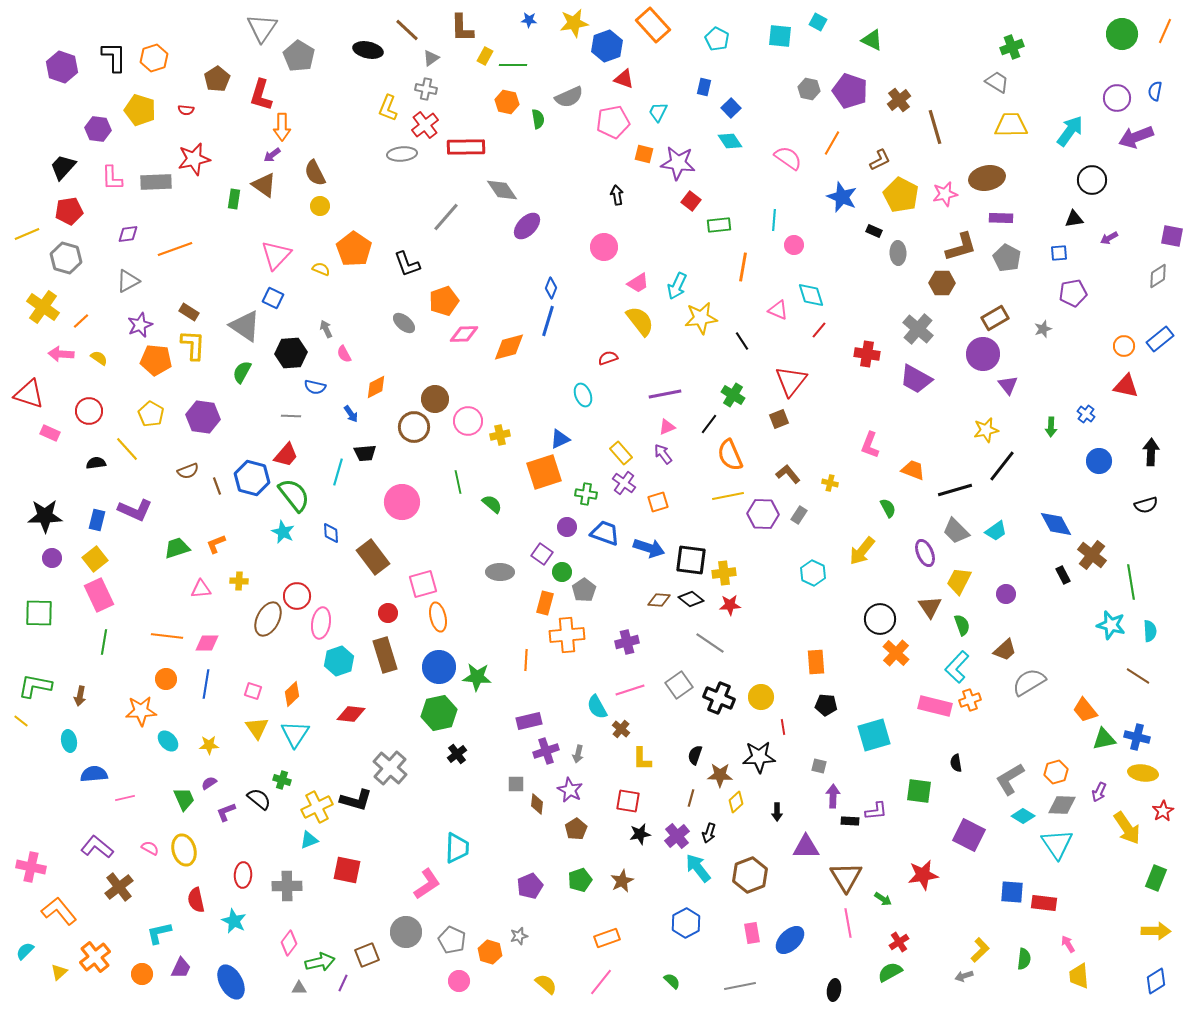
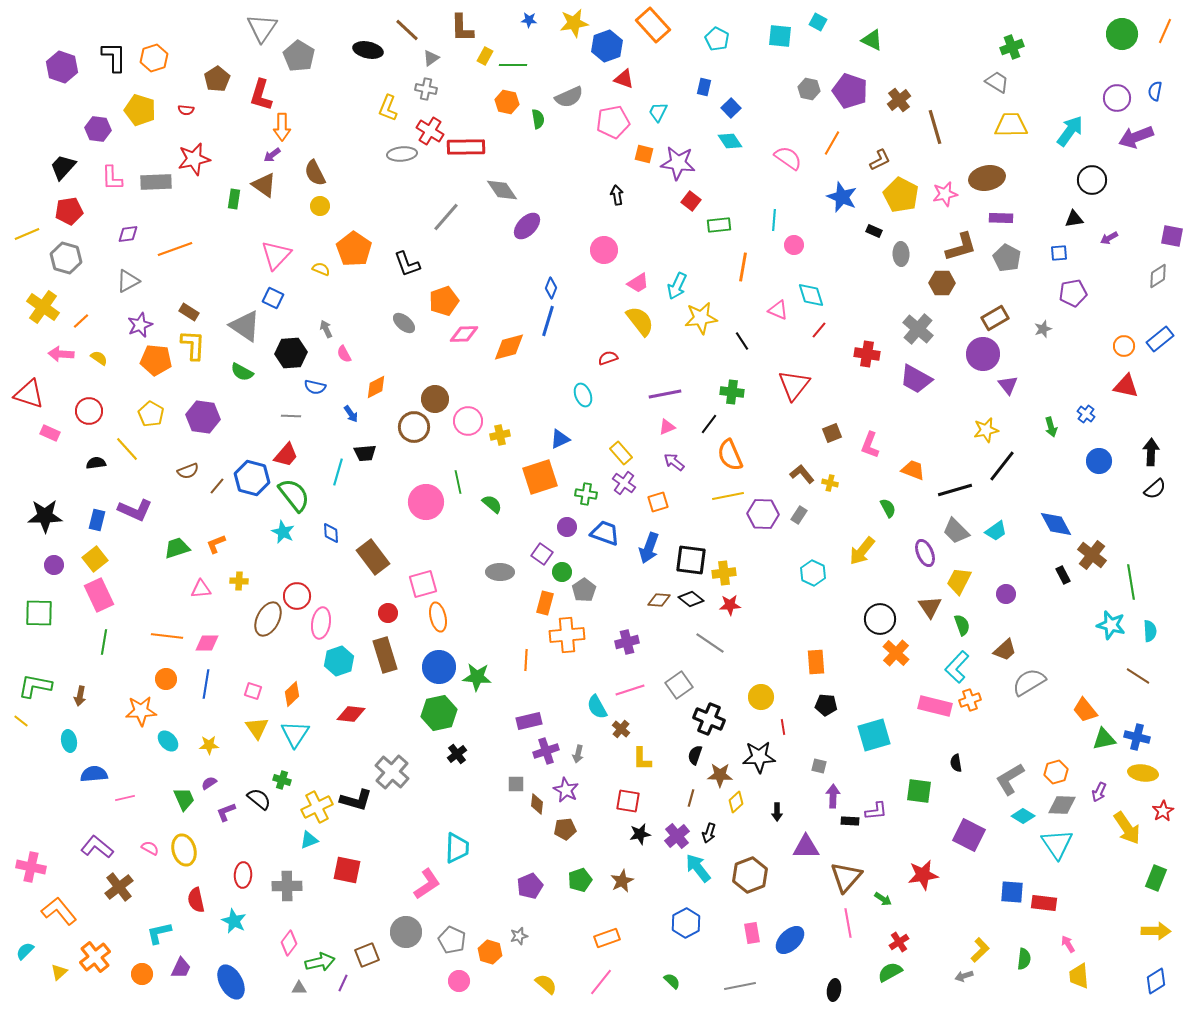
red cross at (425, 125): moved 5 px right, 6 px down; rotated 20 degrees counterclockwise
pink circle at (604, 247): moved 3 px down
gray ellipse at (898, 253): moved 3 px right, 1 px down
green semicircle at (242, 372): rotated 90 degrees counterclockwise
red triangle at (791, 381): moved 3 px right, 4 px down
green cross at (733, 395): moved 1 px left, 3 px up; rotated 25 degrees counterclockwise
brown square at (779, 419): moved 53 px right, 14 px down
green arrow at (1051, 427): rotated 18 degrees counterclockwise
purple arrow at (663, 454): moved 11 px right, 8 px down; rotated 15 degrees counterclockwise
orange square at (544, 472): moved 4 px left, 5 px down
brown L-shape at (788, 474): moved 14 px right
brown line at (217, 486): rotated 60 degrees clockwise
pink circle at (402, 502): moved 24 px right
black semicircle at (1146, 505): moved 9 px right, 16 px up; rotated 25 degrees counterclockwise
blue arrow at (649, 548): rotated 92 degrees clockwise
purple circle at (52, 558): moved 2 px right, 7 px down
black cross at (719, 698): moved 10 px left, 21 px down
gray cross at (390, 768): moved 2 px right, 4 px down
purple star at (570, 790): moved 4 px left
brown pentagon at (576, 829): moved 11 px left; rotated 25 degrees clockwise
brown triangle at (846, 877): rotated 12 degrees clockwise
